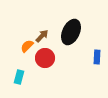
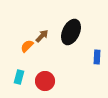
red circle: moved 23 px down
